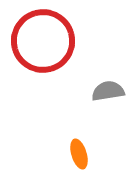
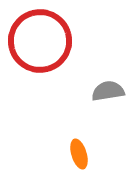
red circle: moved 3 px left
